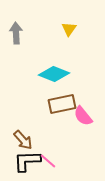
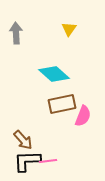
cyan diamond: rotated 20 degrees clockwise
pink semicircle: rotated 120 degrees counterclockwise
pink line: rotated 48 degrees counterclockwise
